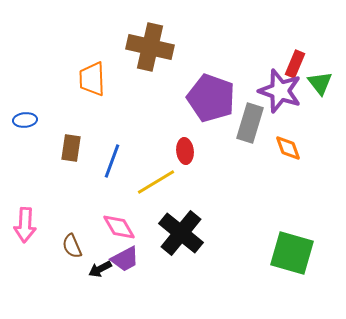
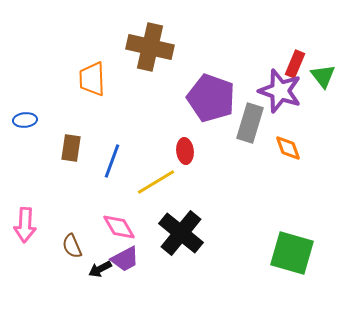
green triangle: moved 3 px right, 7 px up
